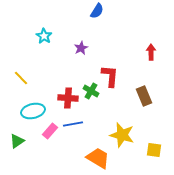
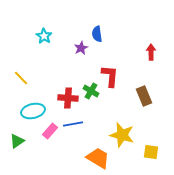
blue semicircle: moved 23 px down; rotated 140 degrees clockwise
yellow square: moved 3 px left, 2 px down
